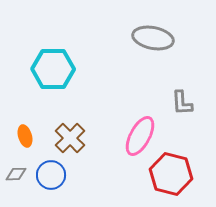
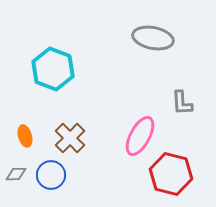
cyan hexagon: rotated 21 degrees clockwise
